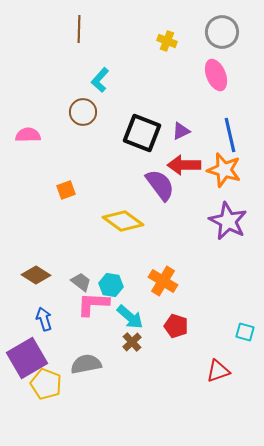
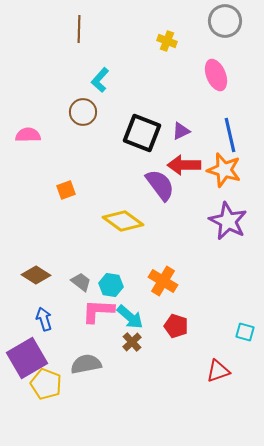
gray circle: moved 3 px right, 11 px up
pink L-shape: moved 5 px right, 7 px down
